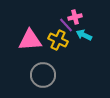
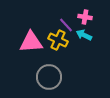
pink cross: moved 10 px right; rotated 24 degrees clockwise
pink triangle: moved 1 px right, 2 px down
gray circle: moved 6 px right, 2 px down
